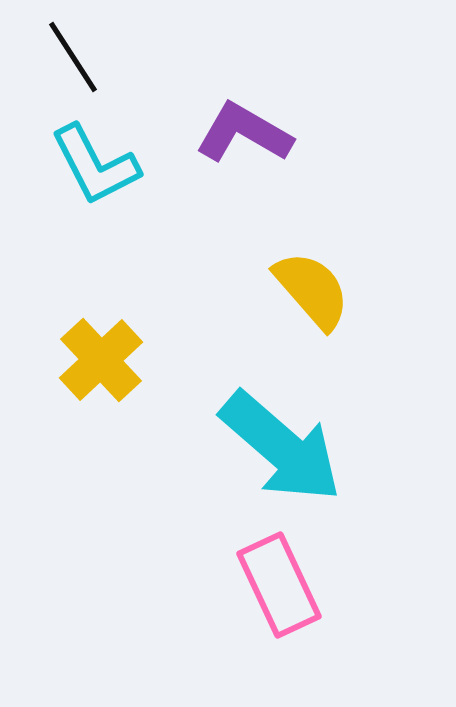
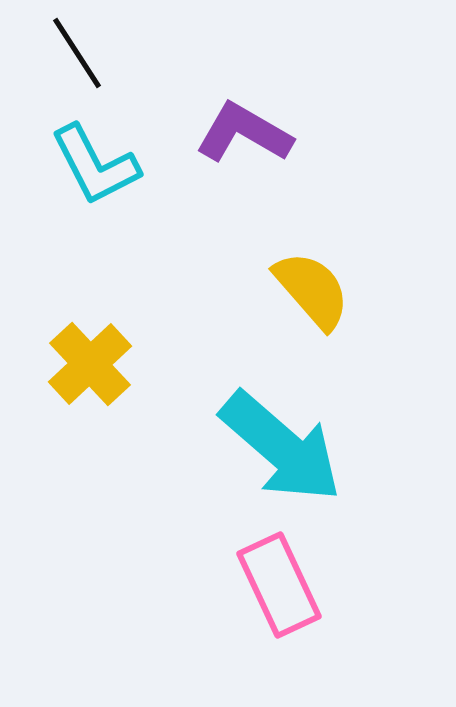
black line: moved 4 px right, 4 px up
yellow cross: moved 11 px left, 4 px down
